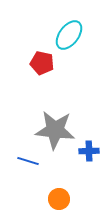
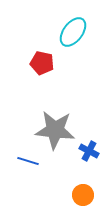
cyan ellipse: moved 4 px right, 3 px up
blue cross: rotated 30 degrees clockwise
orange circle: moved 24 px right, 4 px up
